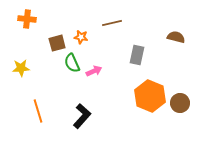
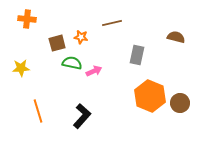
green semicircle: rotated 126 degrees clockwise
